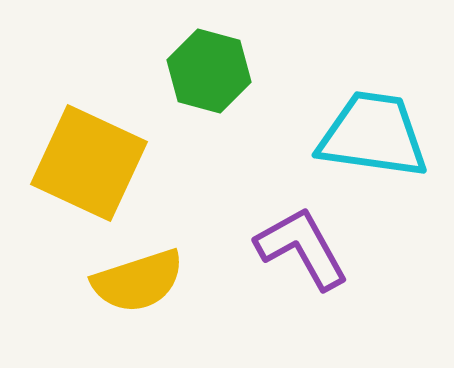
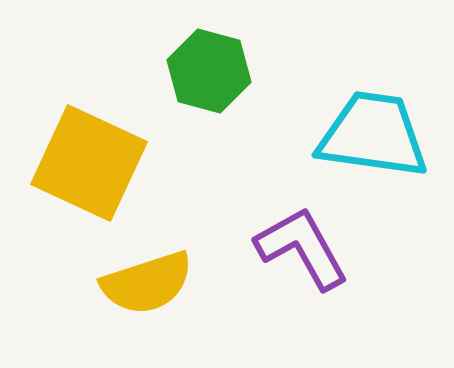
yellow semicircle: moved 9 px right, 2 px down
